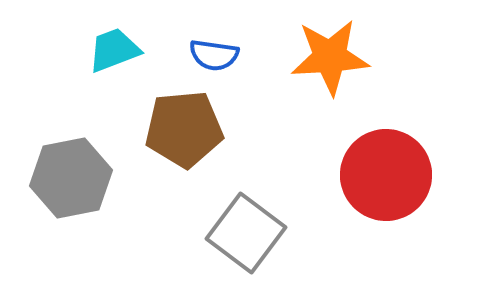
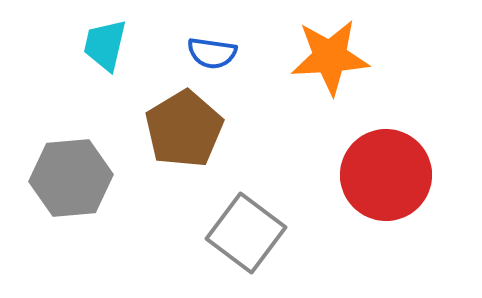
cyan trapezoid: moved 9 px left, 5 px up; rotated 56 degrees counterclockwise
blue semicircle: moved 2 px left, 2 px up
brown pentagon: rotated 26 degrees counterclockwise
gray hexagon: rotated 6 degrees clockwise
